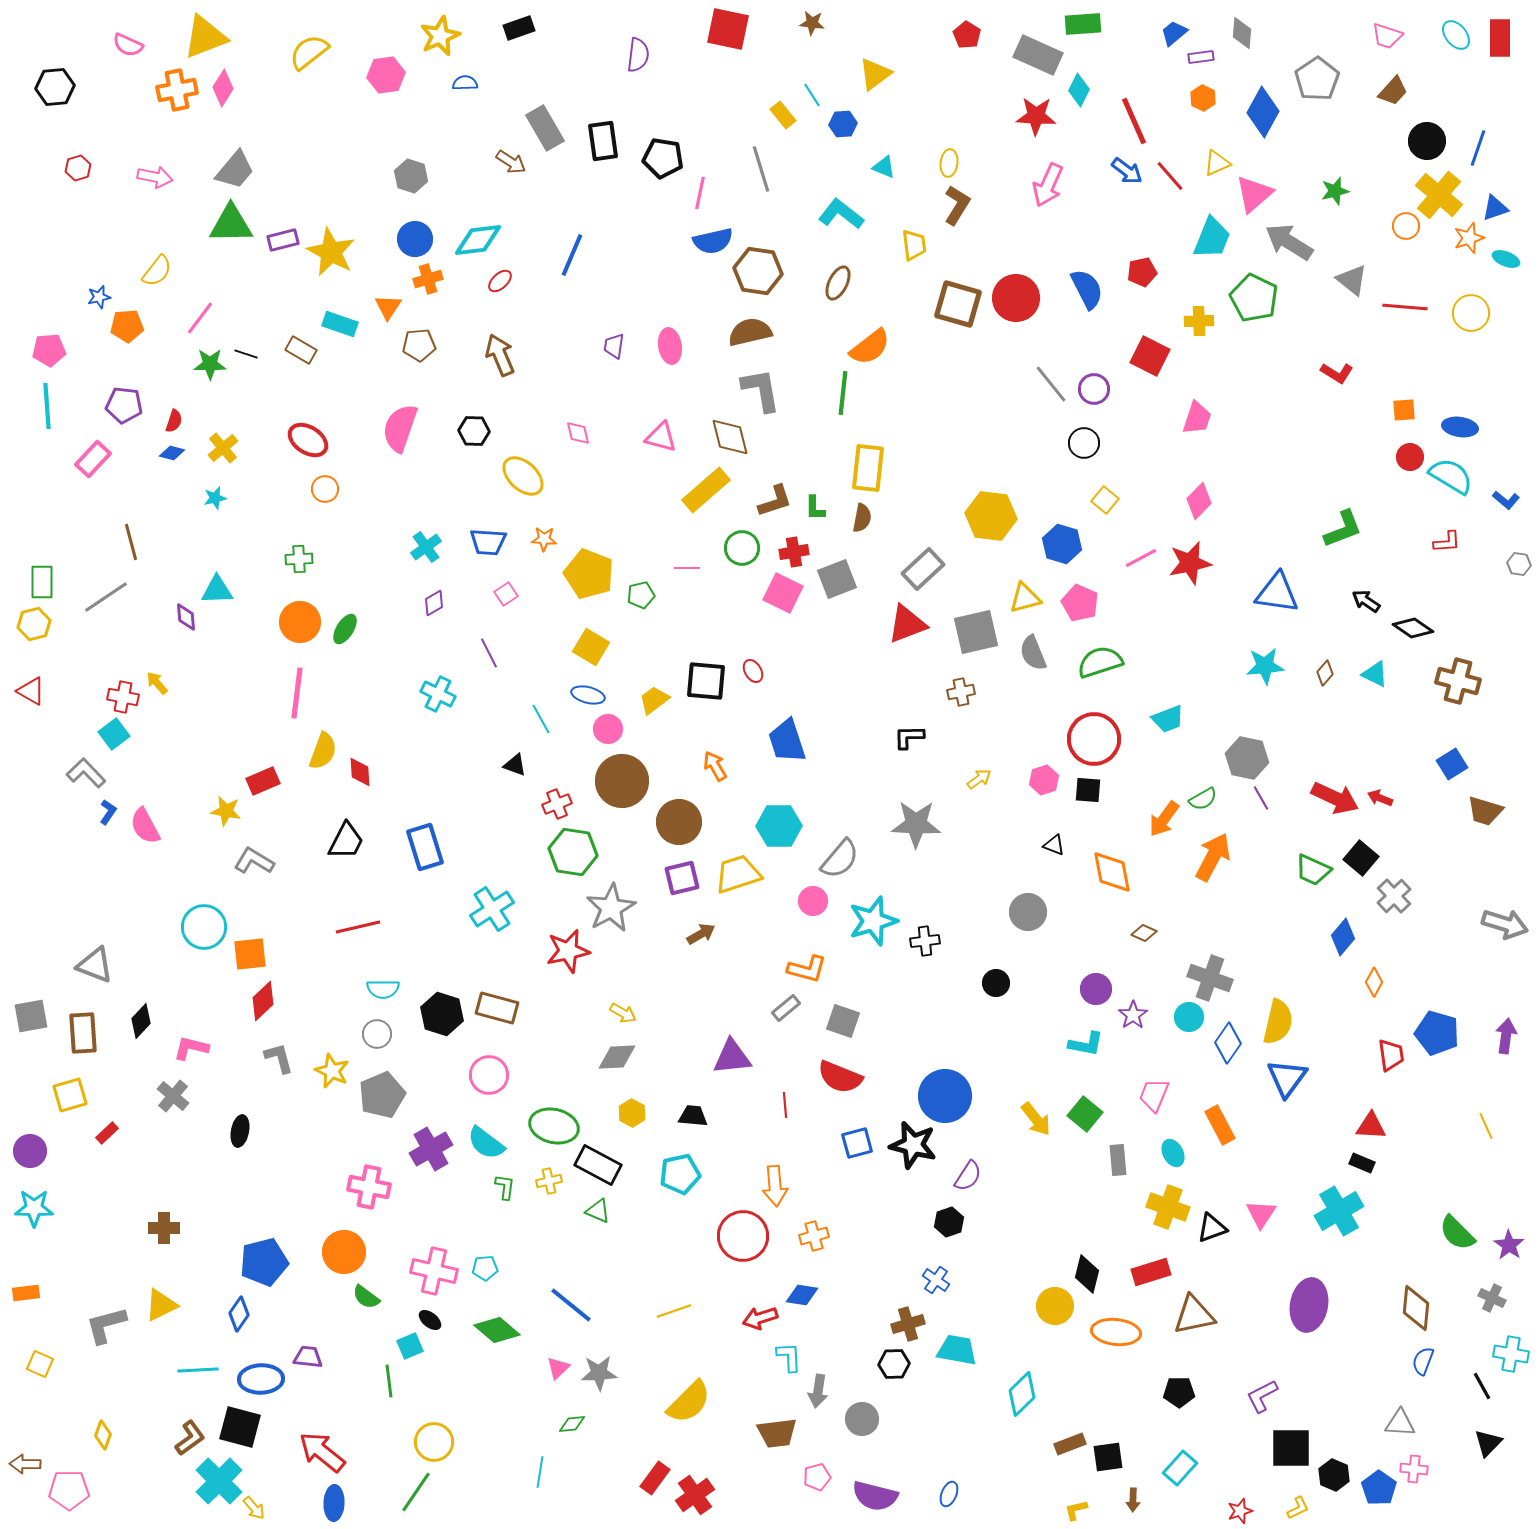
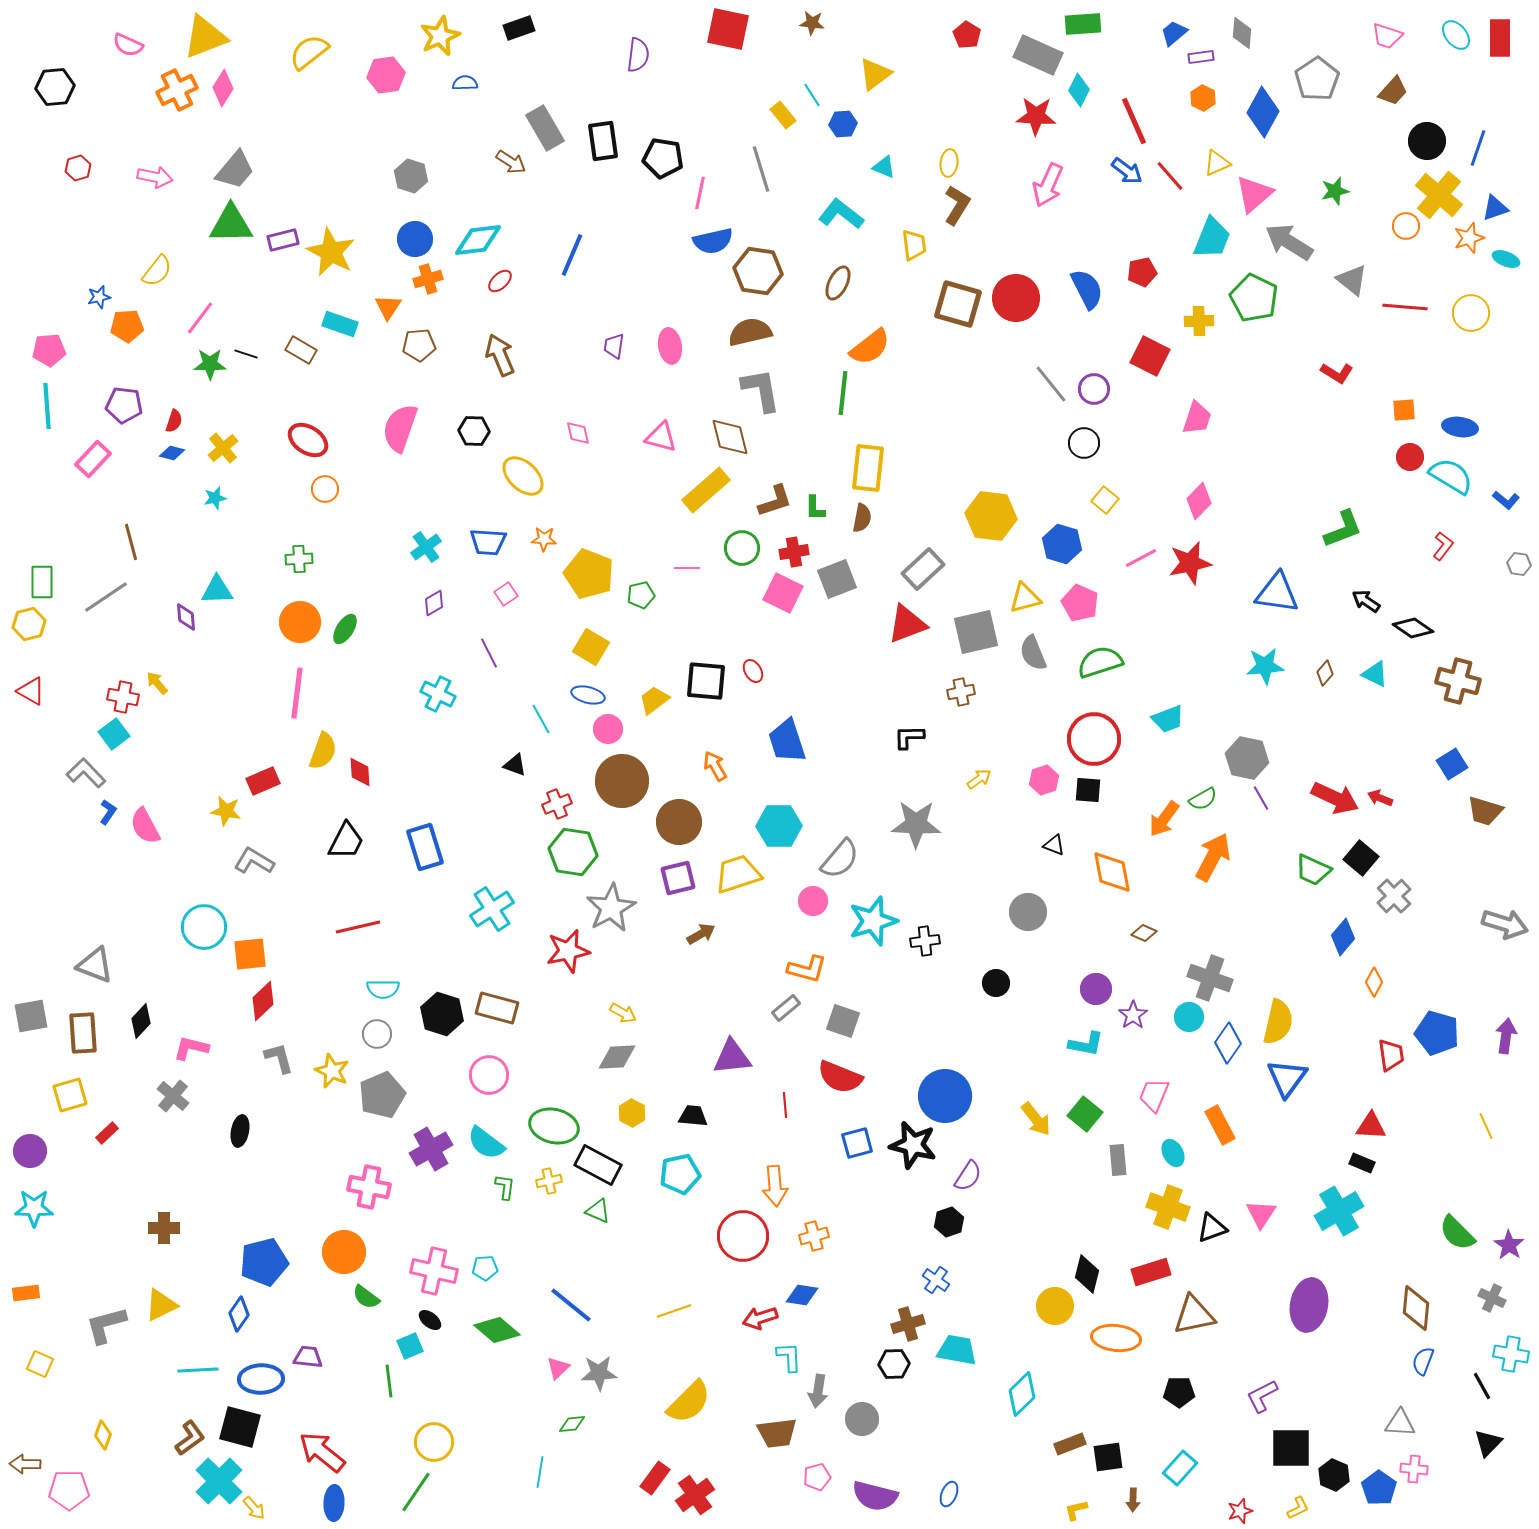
orange cross at (177, 90): rotated 15 degrees counterclockwise
red L-shape at (1447, 542): moved 4 px left, 4 px down; rotated 48 degrees counterclockwise
yellow hexagon at (34, 624): moved 5 px left
purple square at (682, 878): moved 4 px left
orange ellipse at (1116, 1332): moved 6 px down
